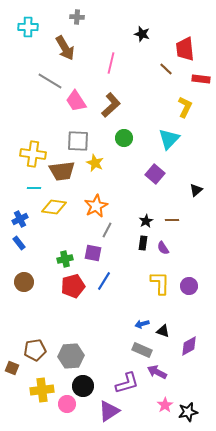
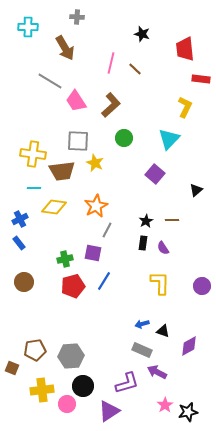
brown line at (166, 69): moved 31 px left
purple circle at (189, 286): moved 13 px right
